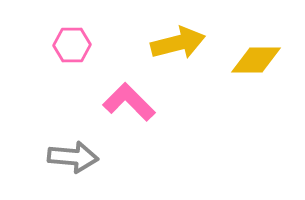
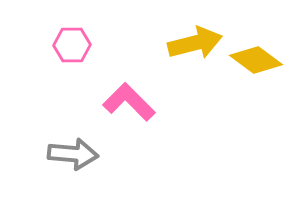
yellow arrow: moved 17 px right
yellow diamond: rotated 36 degrees clockwise
gray arrow: moved 3 px up
